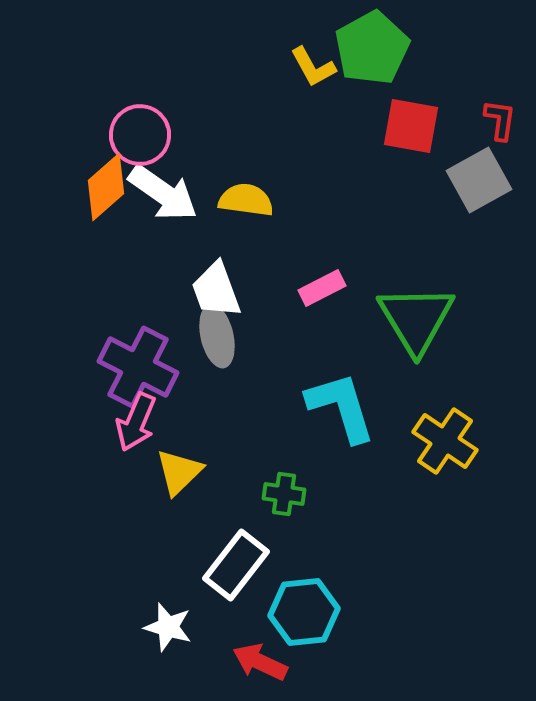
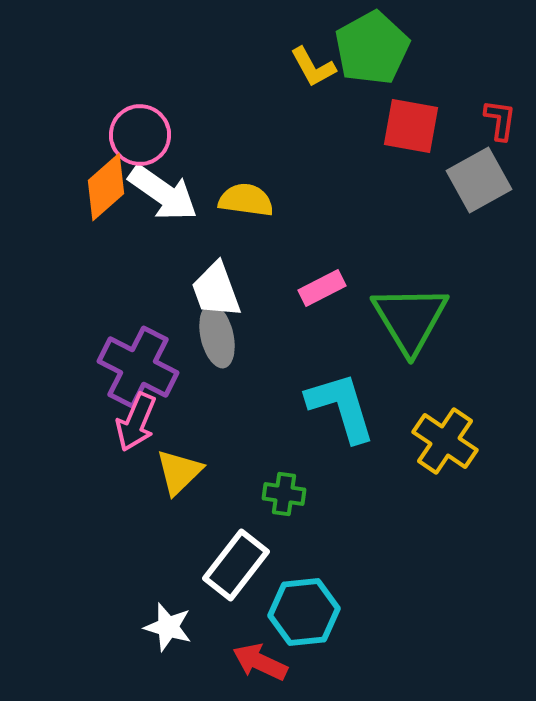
green triangle: moved 6 px left
